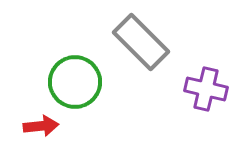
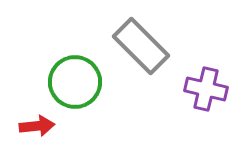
gray rectangle: moved 4 px down
red arrow: moved 4 px left
